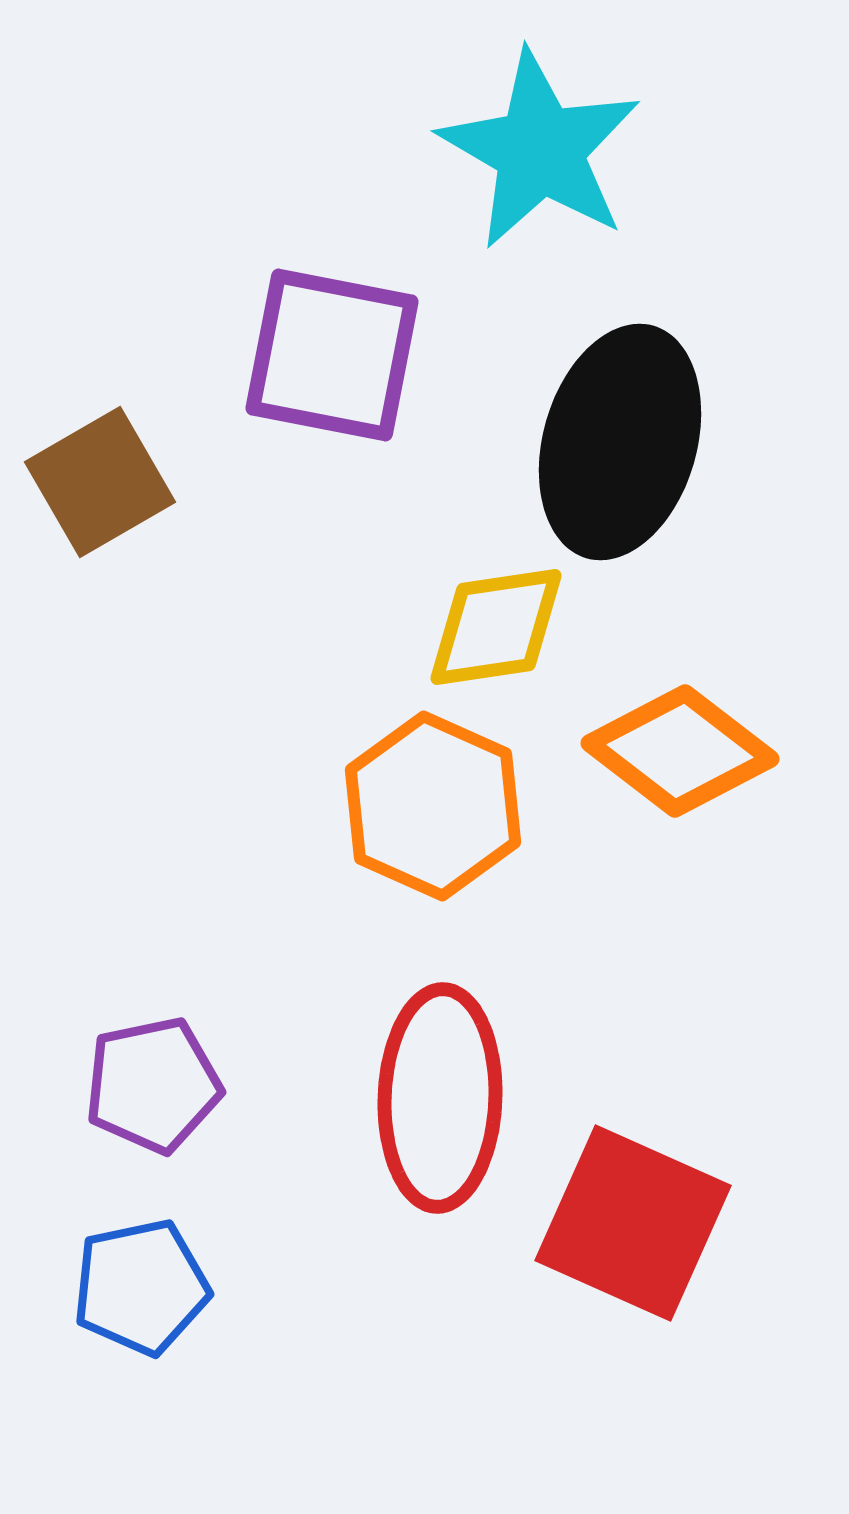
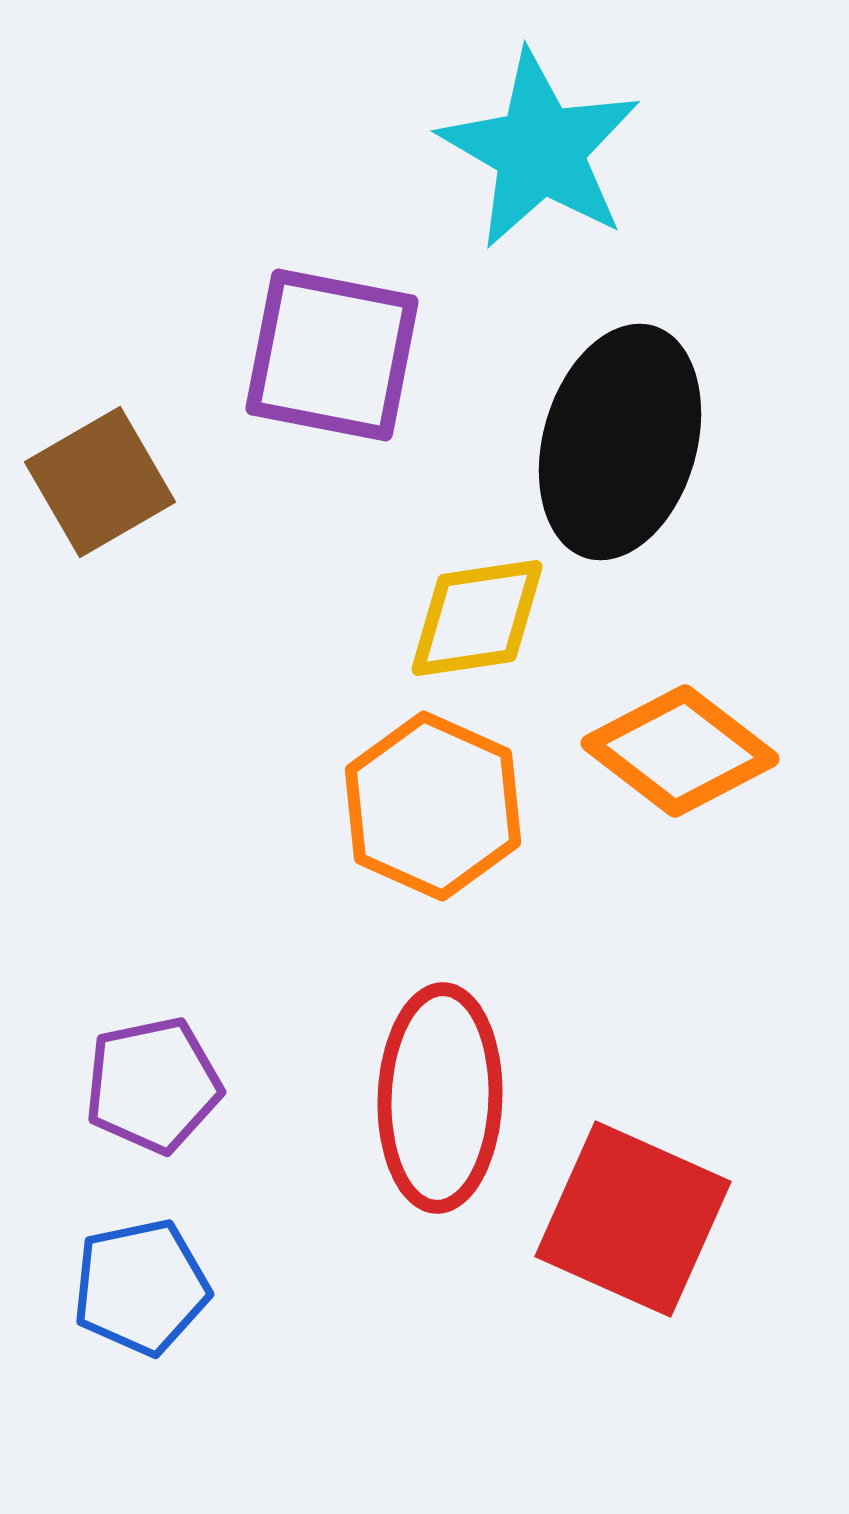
yellow diamond: moved 19 px left, 9 px up
red square: moved 4 px up
